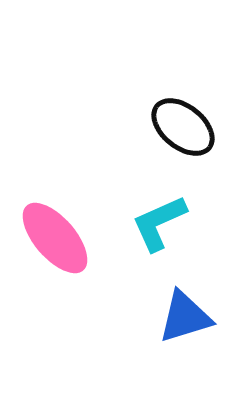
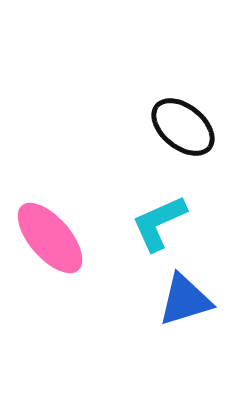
pink ellipse: moved 5 px left
blue triangle: moved 17 px up
